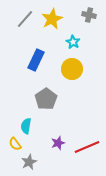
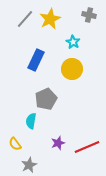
yellow star: moved 2 px left
gray pentagon: rotated 10 degrees clockwise
cyan semicircle: moved 5 px right, 5 px up
gray star: moved 3 px down
